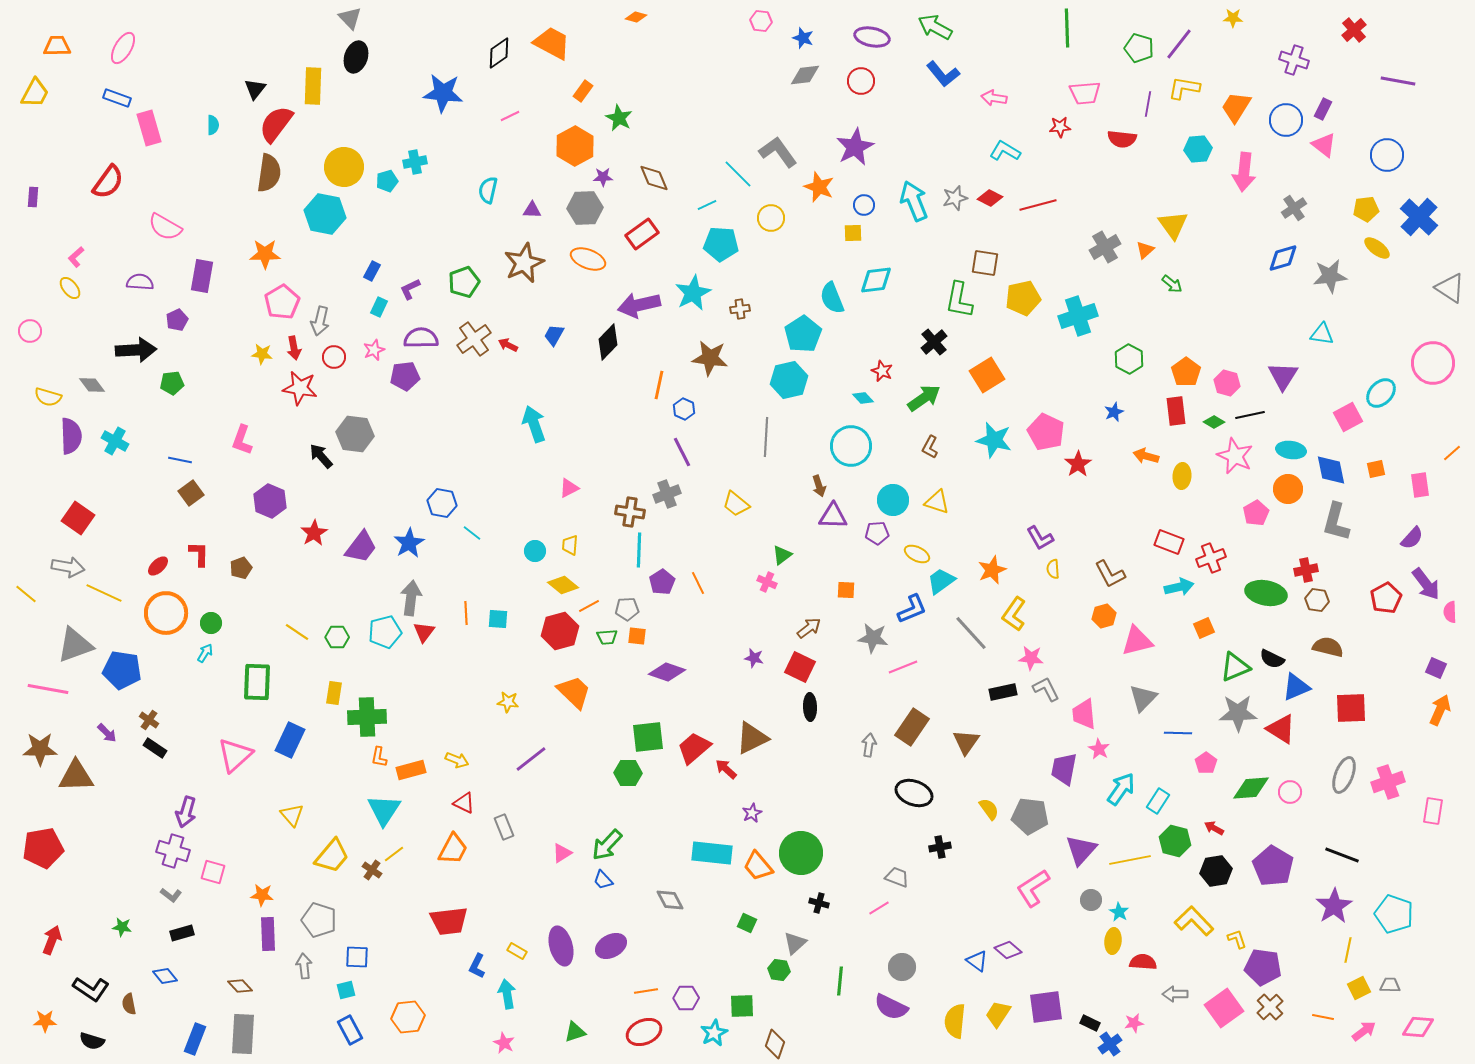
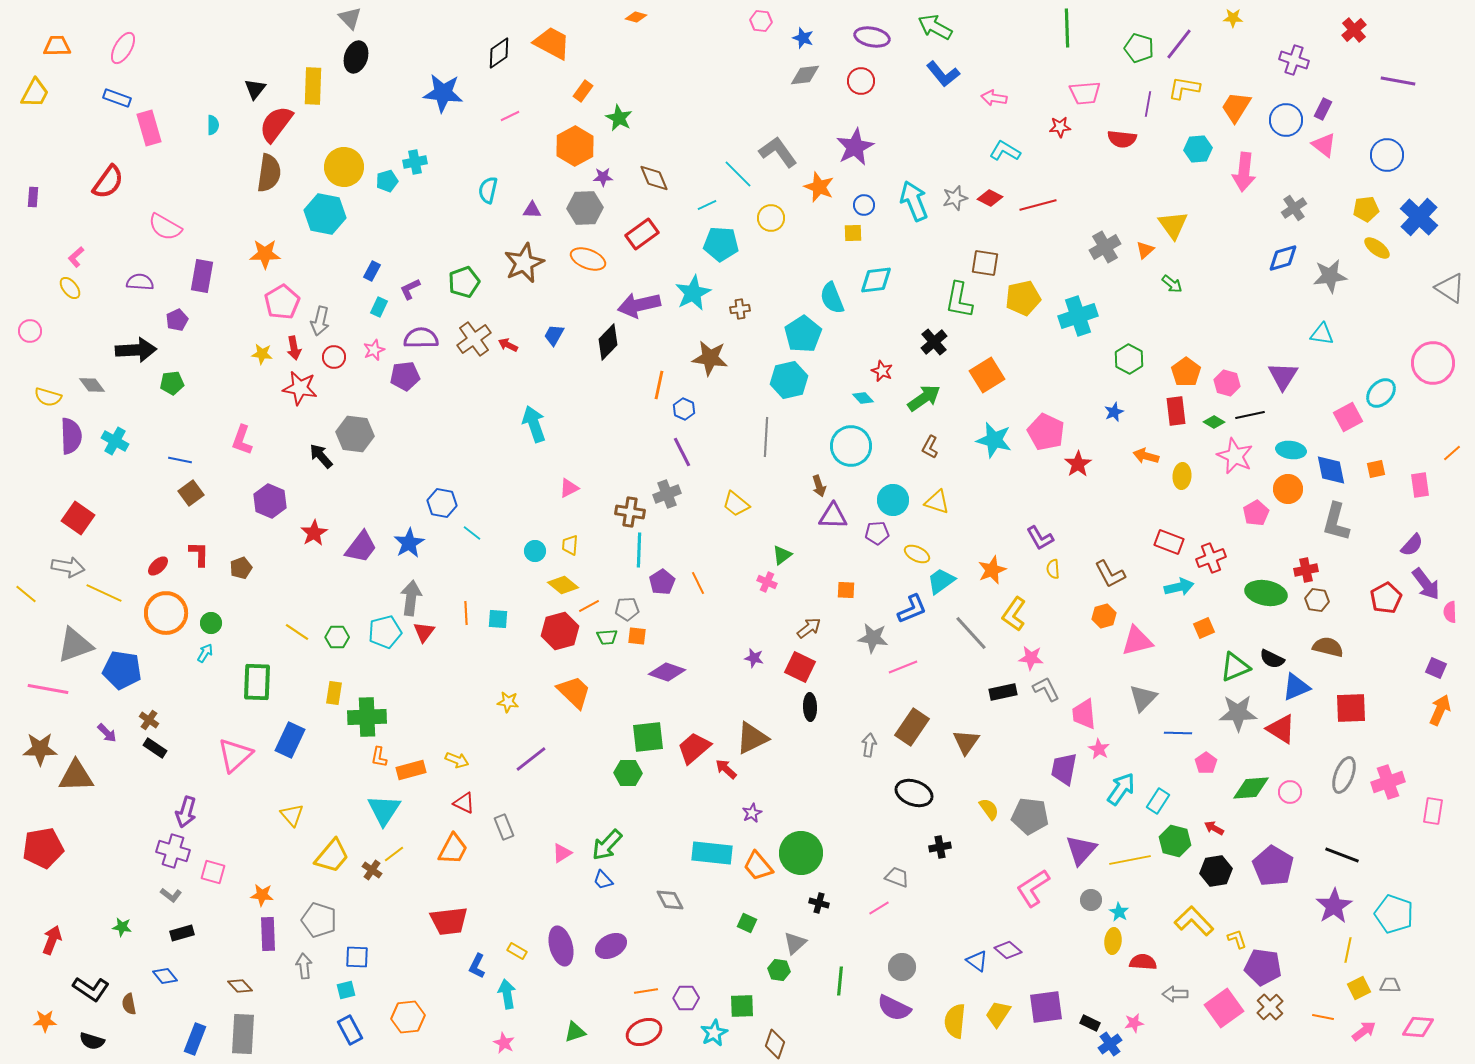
purple semicircle at (1412, 538): moved 7 px down
purple semicircle at (891, 1007): moved 3 px right, 1 px down
